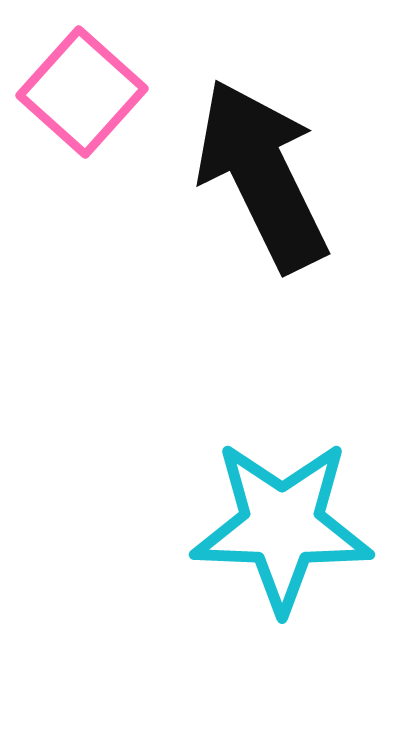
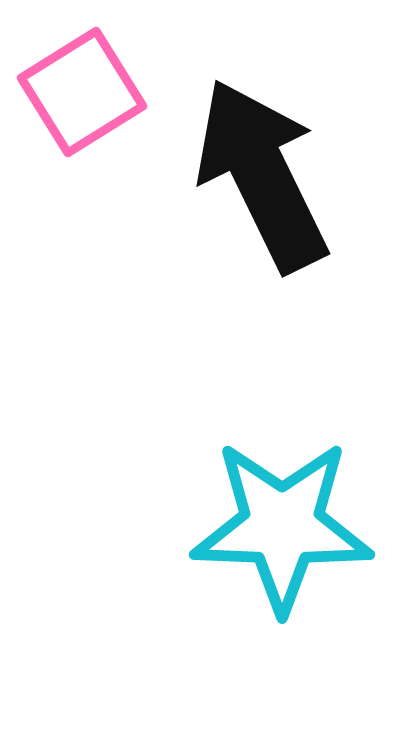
pink square: rotated 16 degrees clockwise
